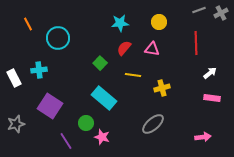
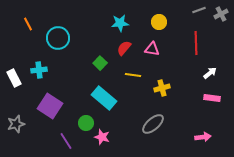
gray cross: moved 1 px down
